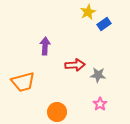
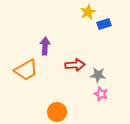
blue rectangle: rotated 16 degrees clockwise
orange trapezoid: moved 3 px right, 12 px up; rotated 15 degrees counterclockwise
pink star: moved 1 px right, 10 px up; rotated 16 degrees counterclockwise
